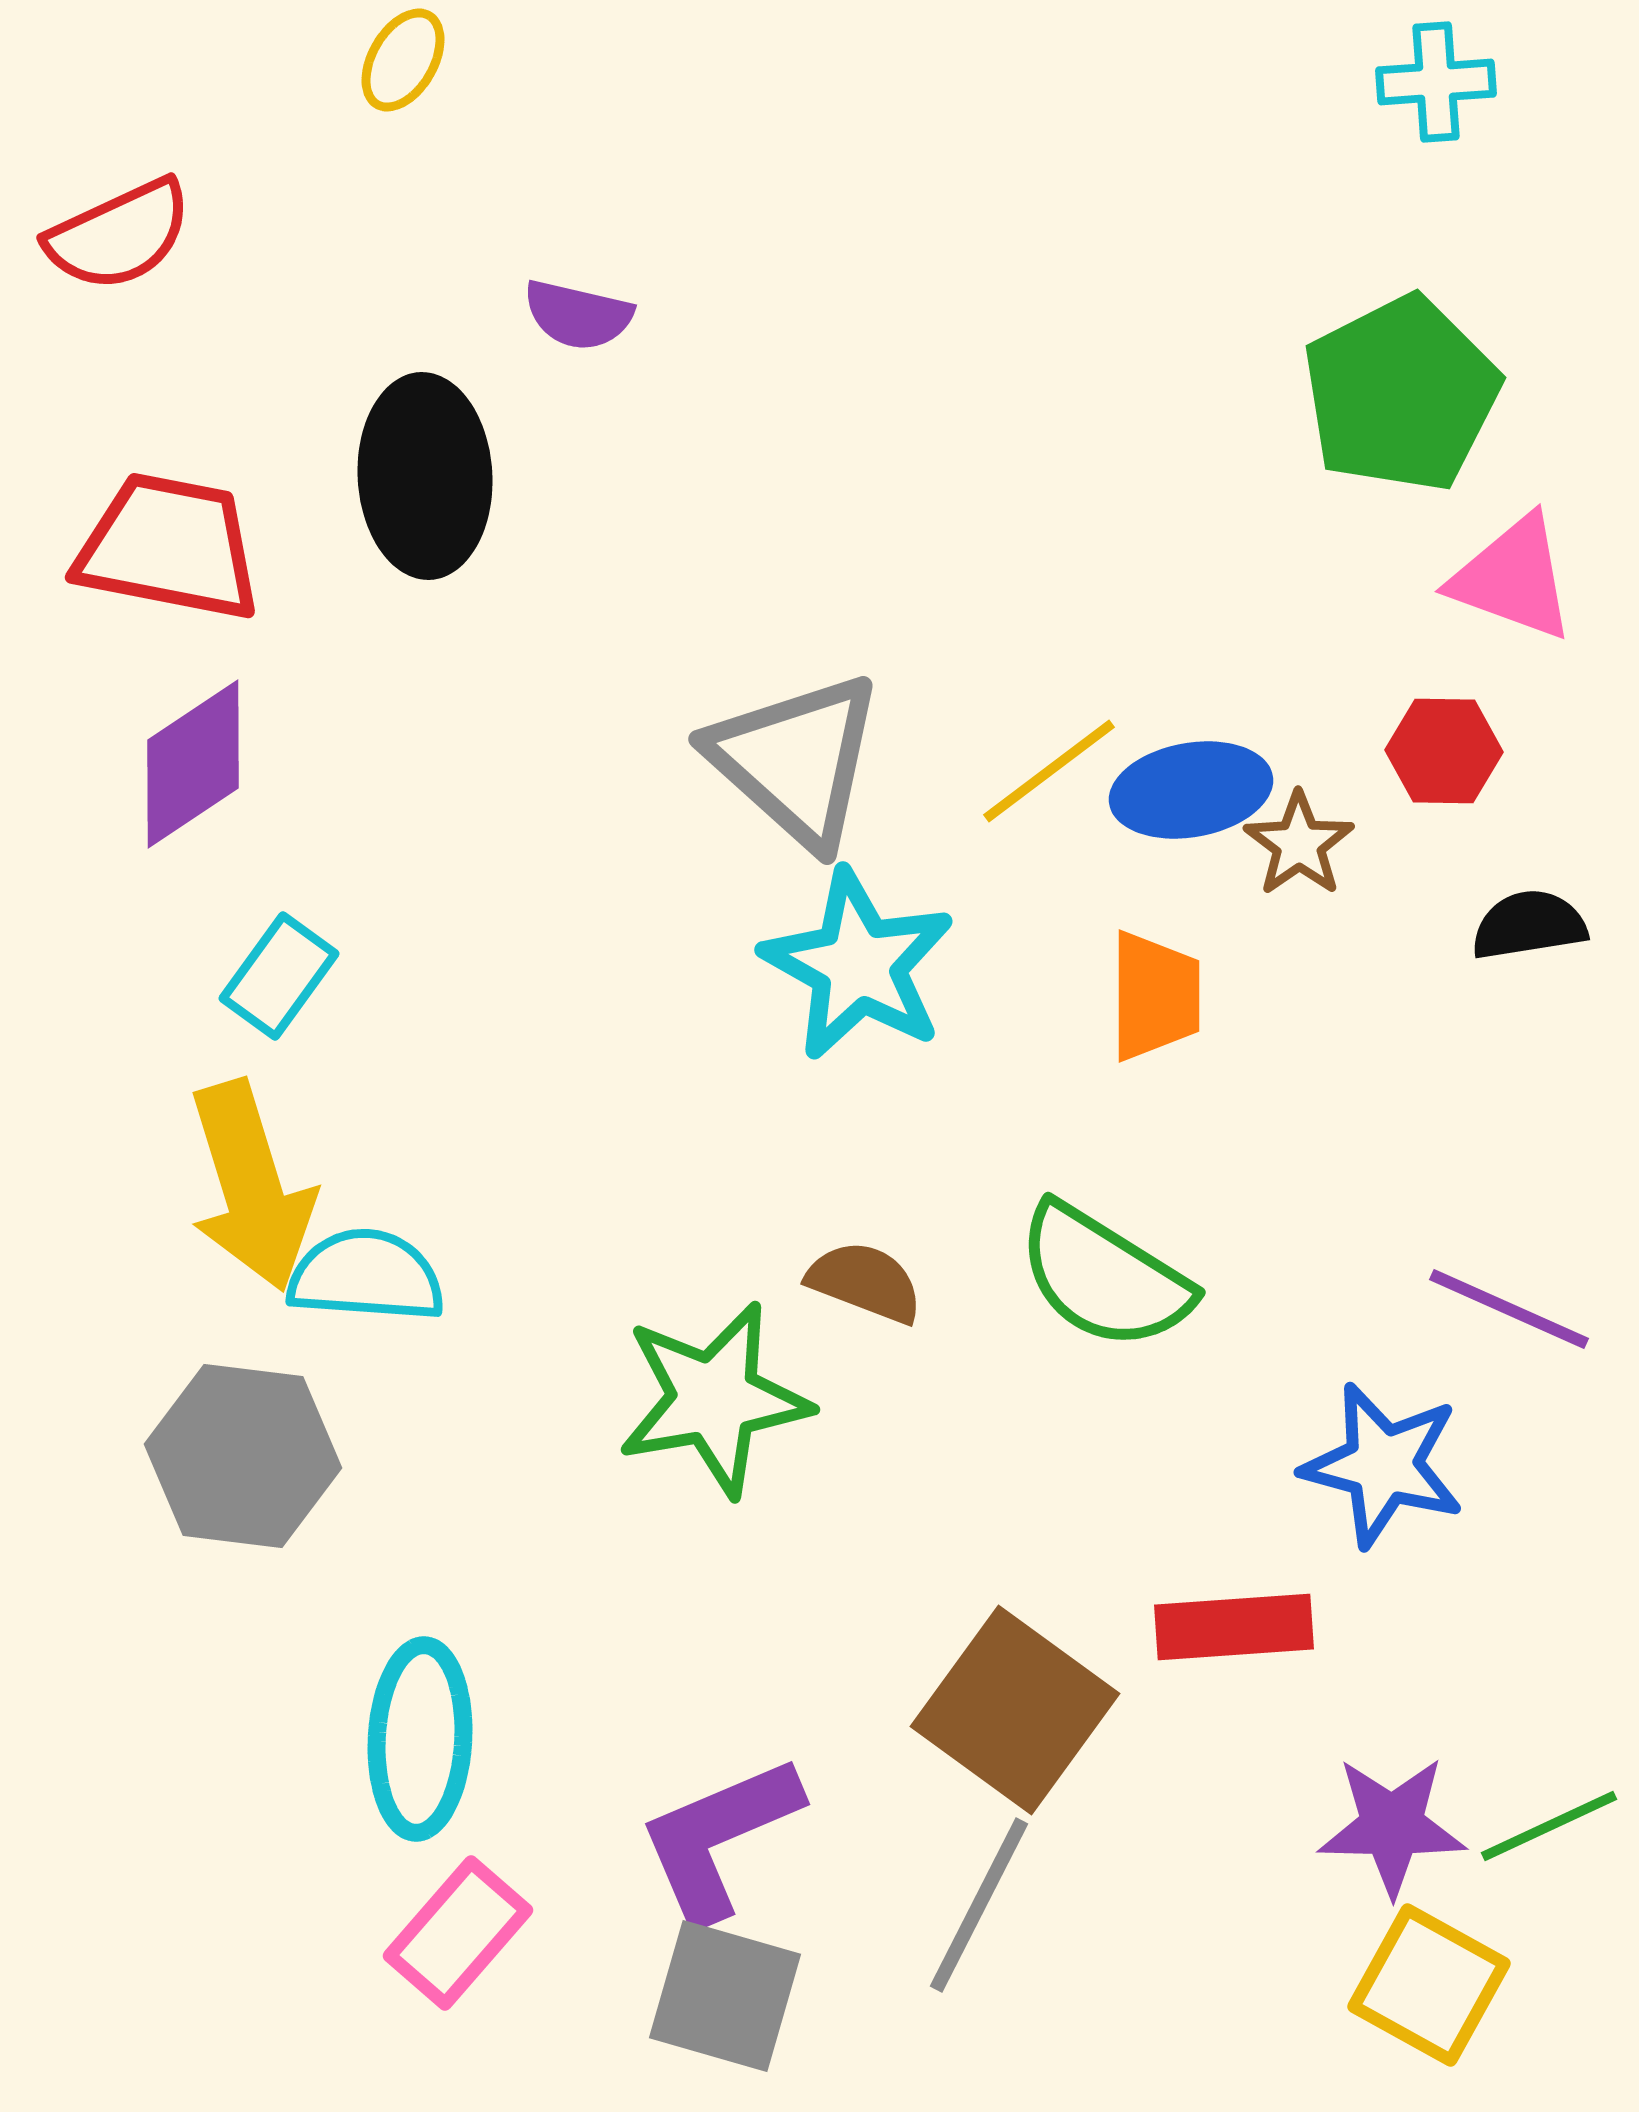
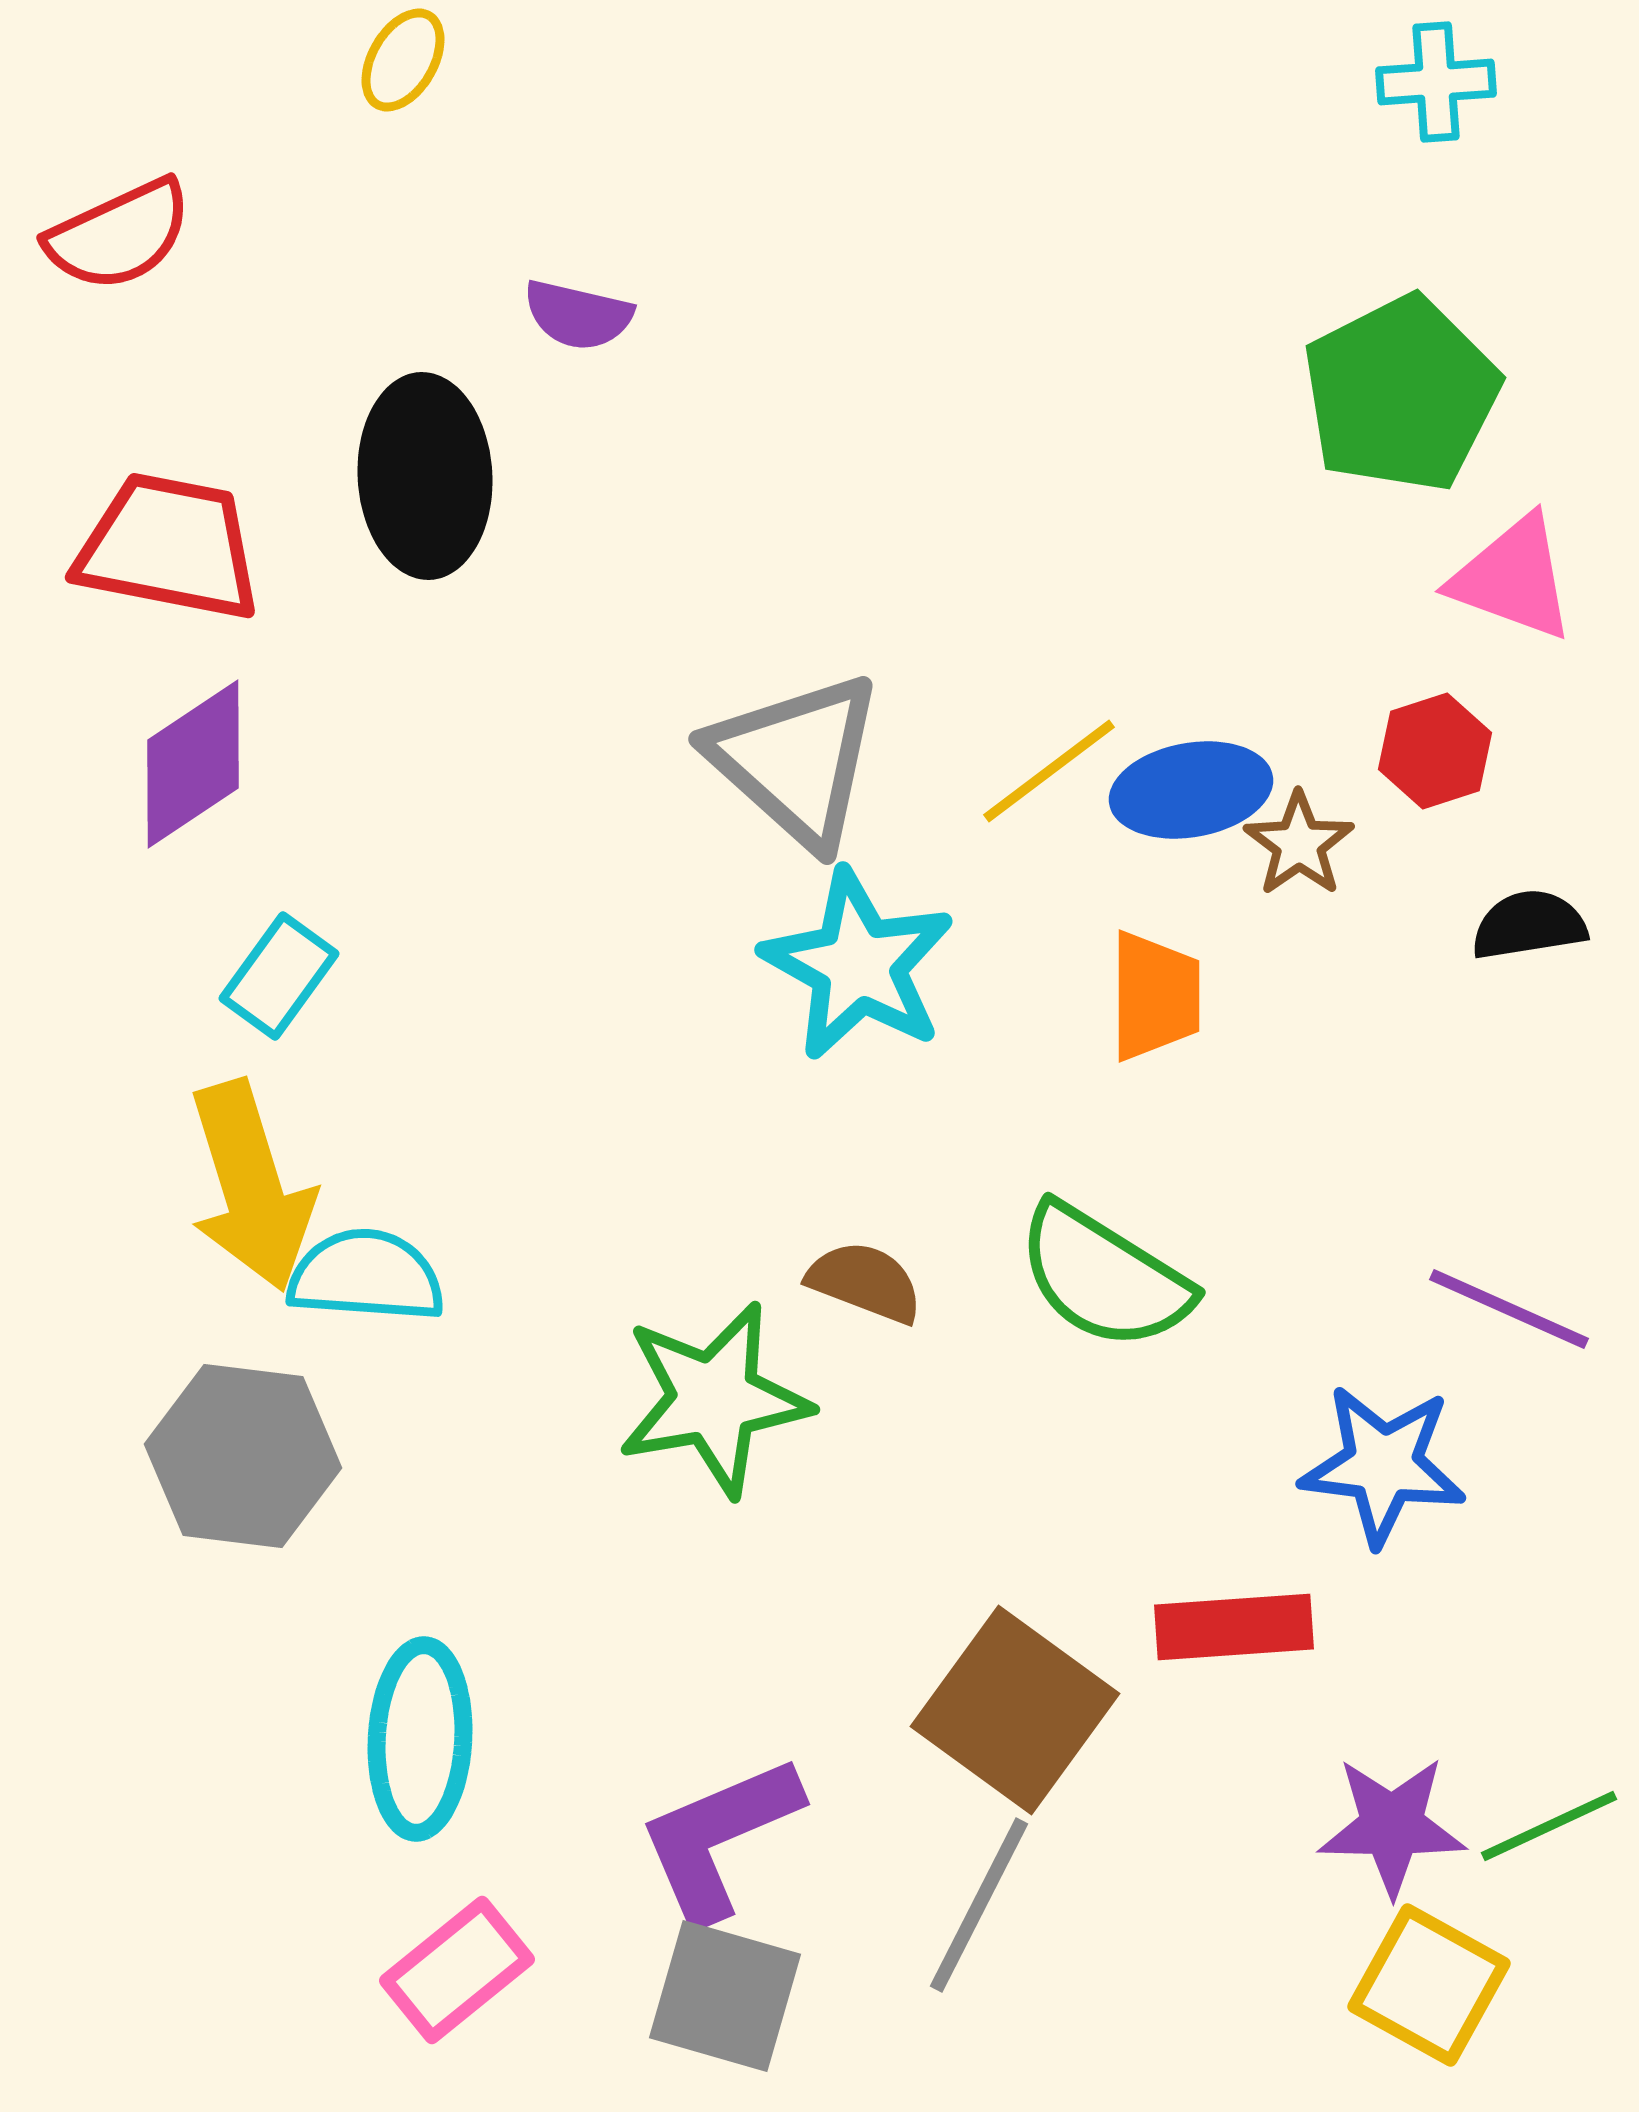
red hexagon: moved 9 px left; rotated 19 degrees counterclockwise
blue star: rotated 8 degrees counterclockwise
pink rectangle: moved 1 px left, 37 px down; rotated 10 degrees clockwise
